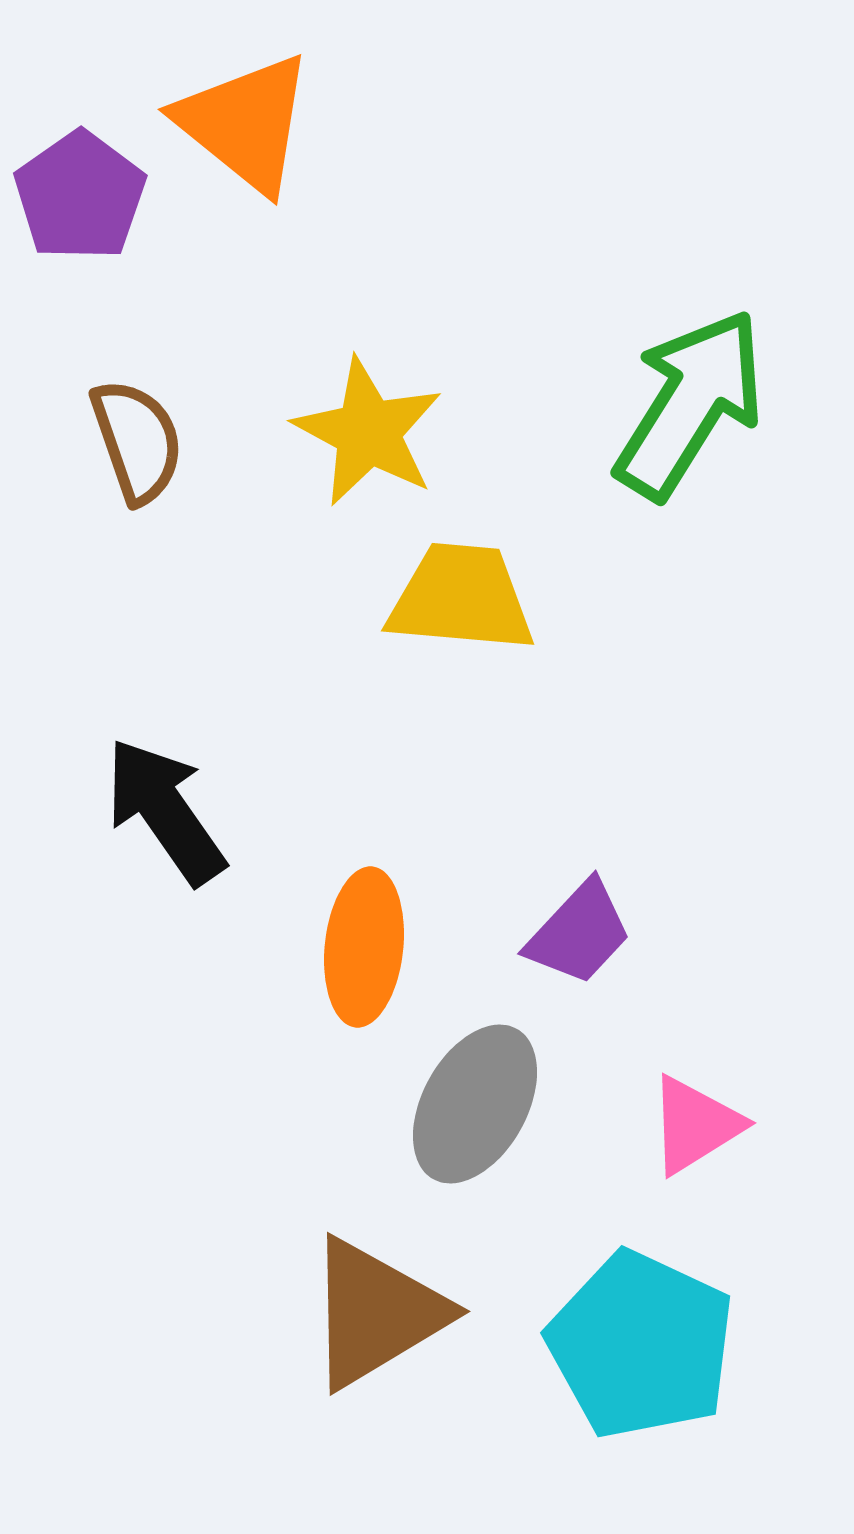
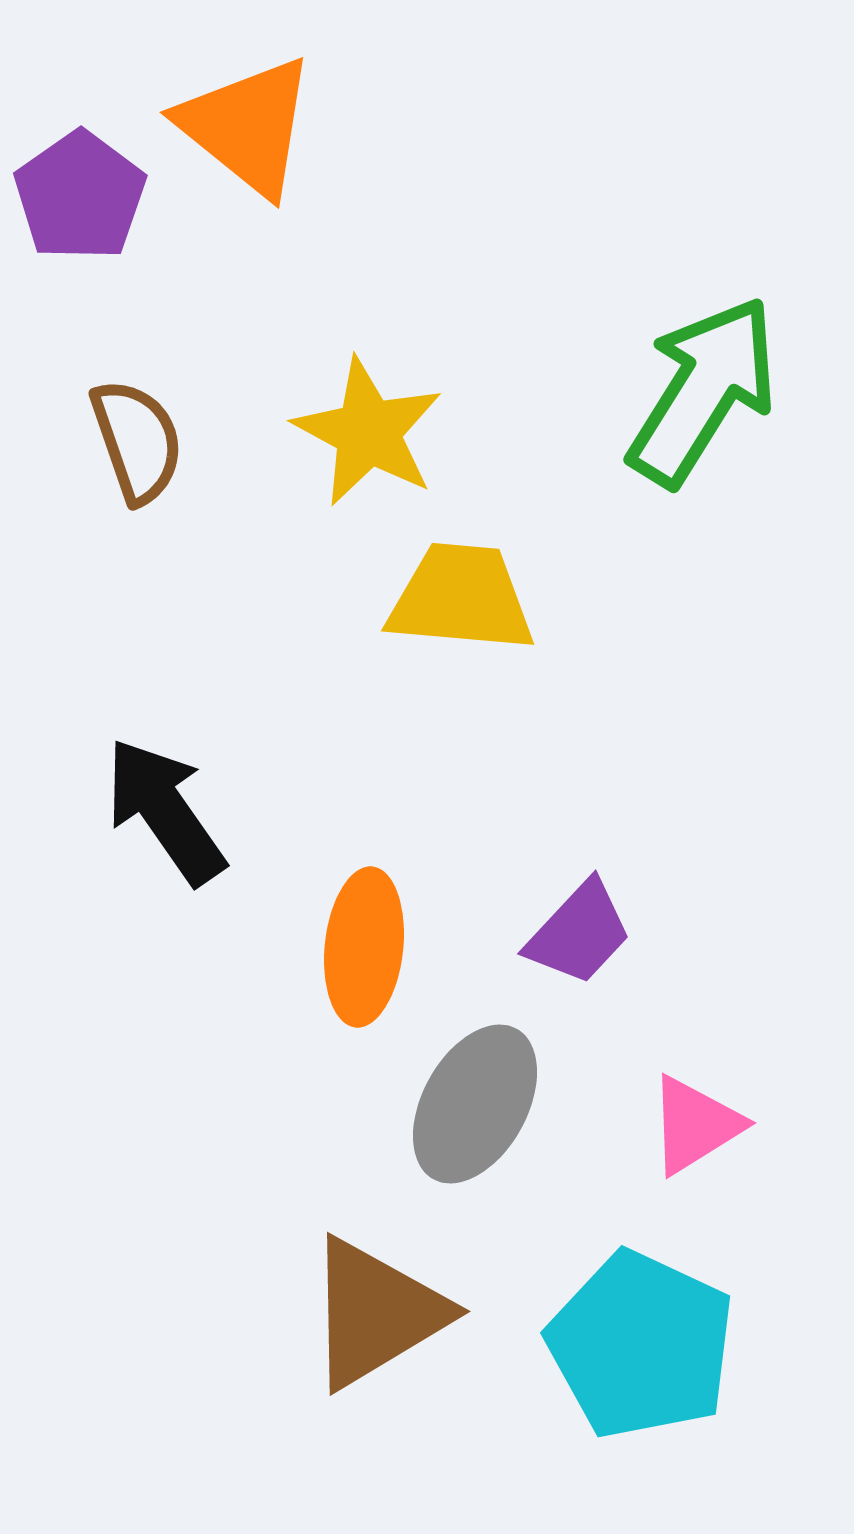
orange triangle: moved 2 px right, 3 px down
green arrow: moved 13 px right, 13 px up
